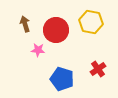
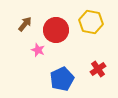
brown arrow: rotated 56 degrees clockwise
pink star: rotated 16 degrees clockwise
blue pentagon: rotated 30 degrees clockwise
